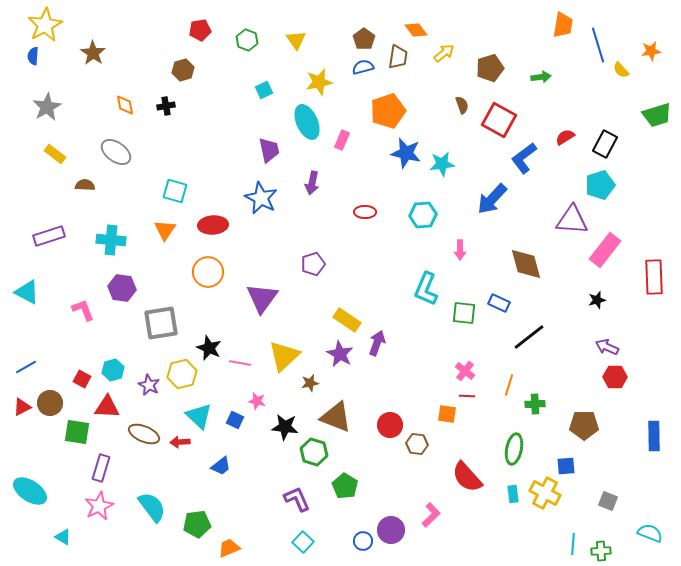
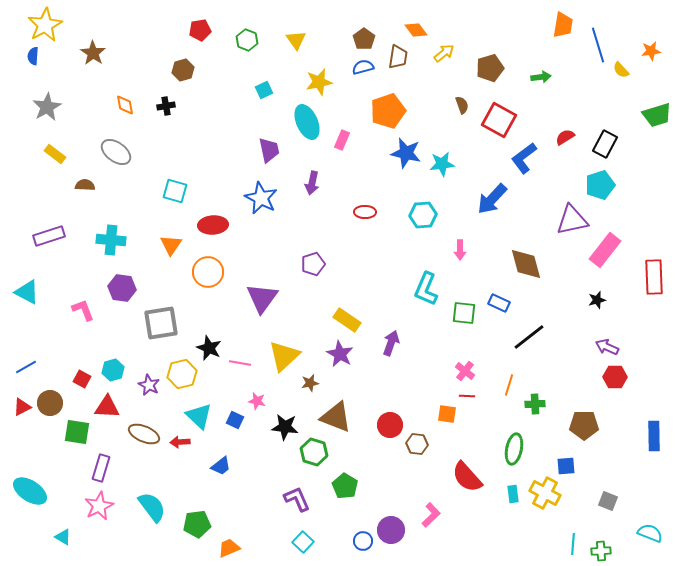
purple triangle at (572, 220): rotated 16 degrees counterclockwise
orange triangle at (165, 230): moved 6 px right, 15 px down
purple arrow at (377, 343): moved 14 px right
